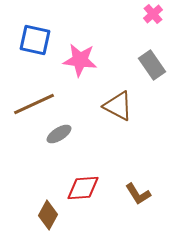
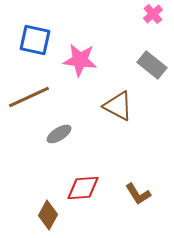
gray rectangle: rotated 16 degrees counterclockwise
brown line: moved 5 px left, 7 px up
